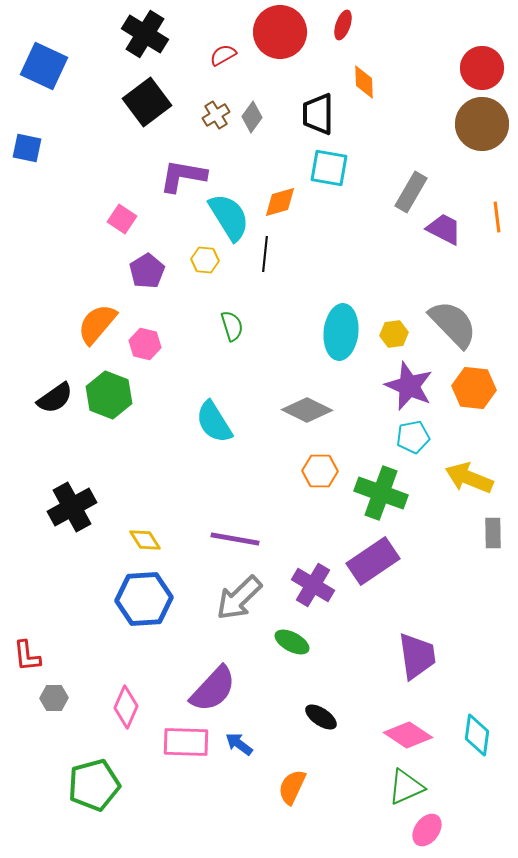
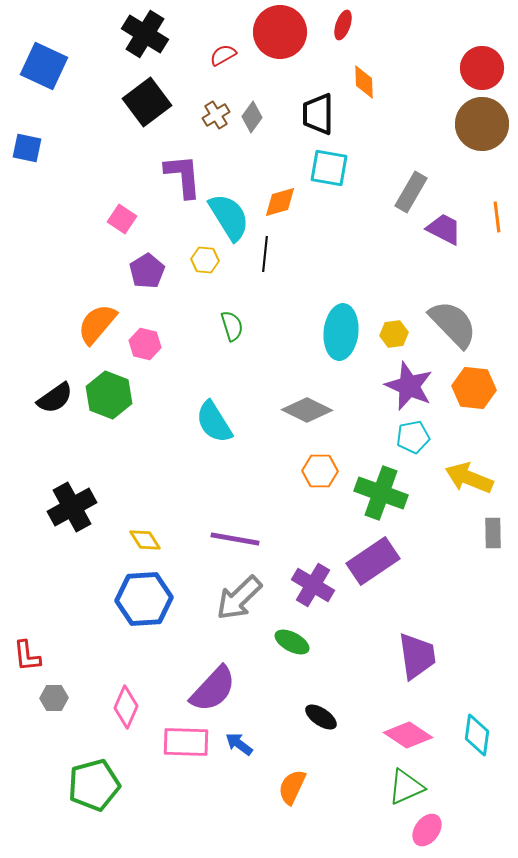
purple L-shape at (183, 176): rotated 75 degrees clockwise
